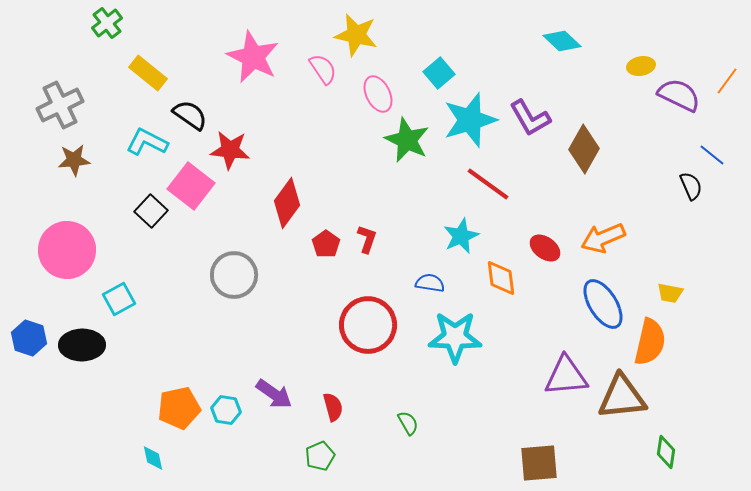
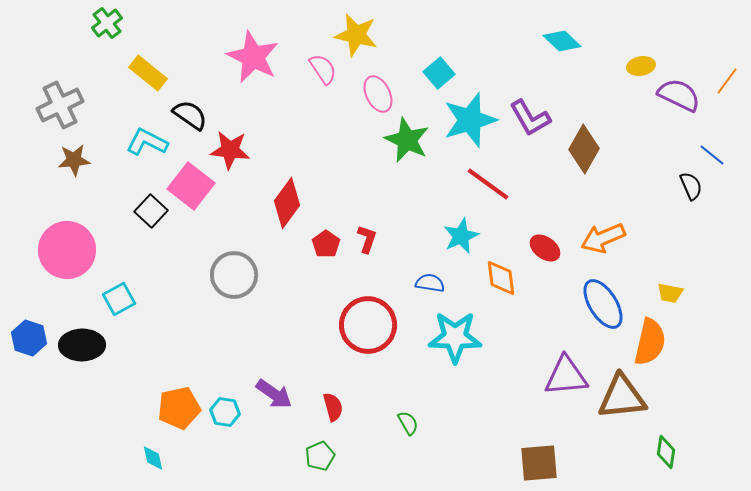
cyan hexagon at (226, 410): moved 1 px left, 2 px down
